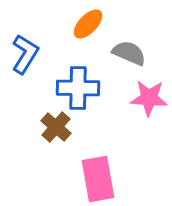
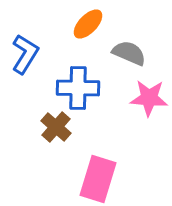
pink rectangle: rotated 27 degrees clockwise
